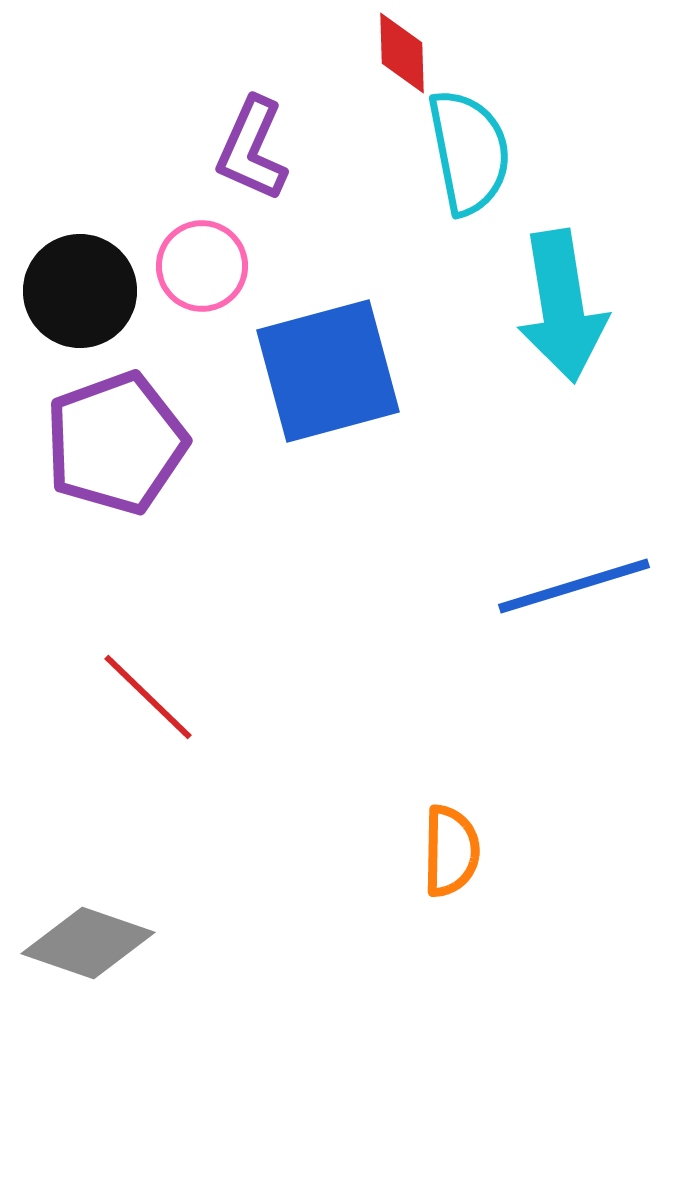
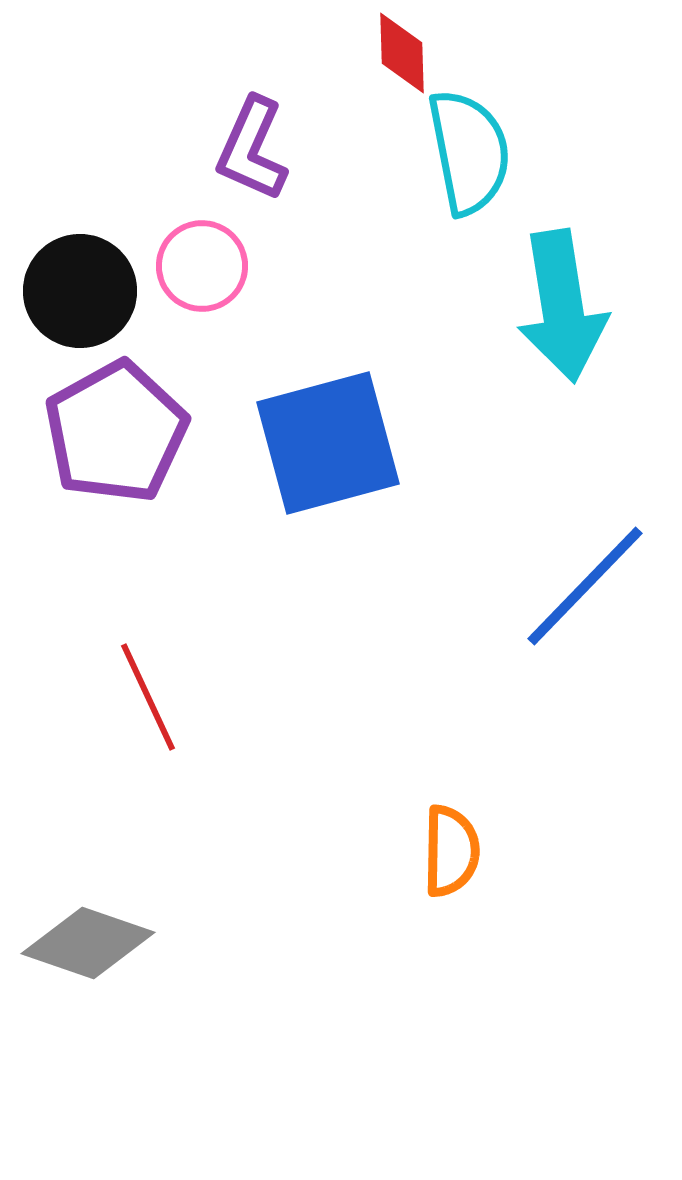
blue square: moved 72 px down
purple pentagon: moved 11 px up; rotated 9 degrees counterclockwise
blue line: moved 11 px right; rotated 29 degrees counterclockwise
red line: rotated 21 degrees clockwise
